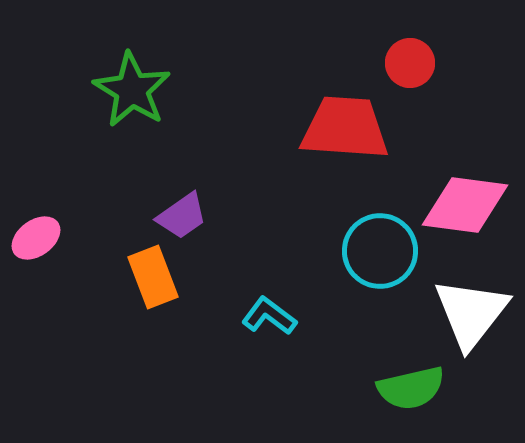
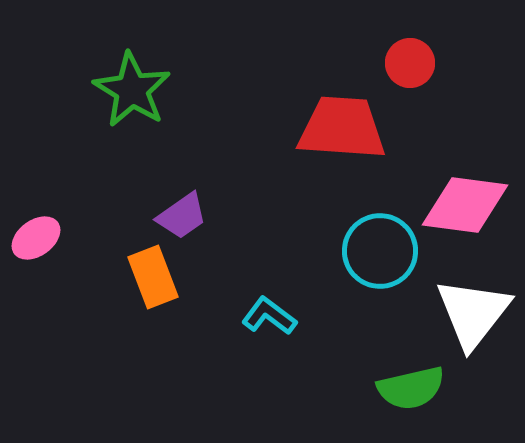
red trapezoid: moved 3 px left
white triangle: moved 2 px right
